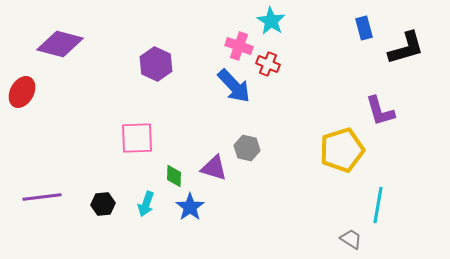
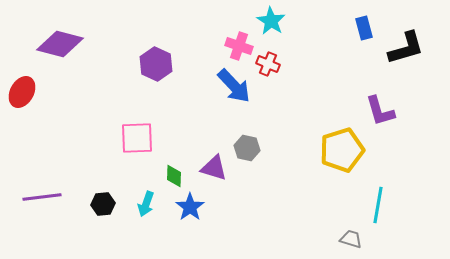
gray trapezoid: rotated 15 degrees counterclockwise
